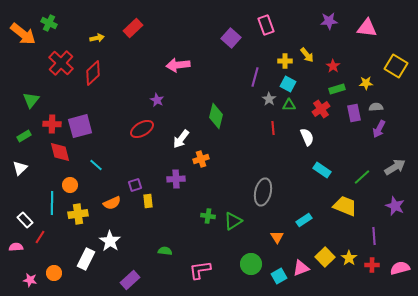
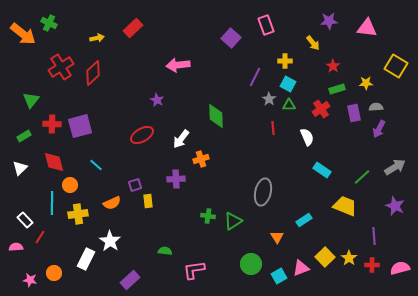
yellow arrow at (307, 55): moved 6 px right, 12 px up
red cross at (61, 63): moved 4 px down; rotated 15 degrees clockwise
purple line at (255, 77): rotated 12 degrees clockwise
green diamond at (216, 116): rotated 15 degrees counterclockwise
red ellipse at (142, 129): moved 6 px down
red diamond at (60, 152): moved 6 px left, 10 px down
pink L-shape at (200, 270): moved 6 px left
